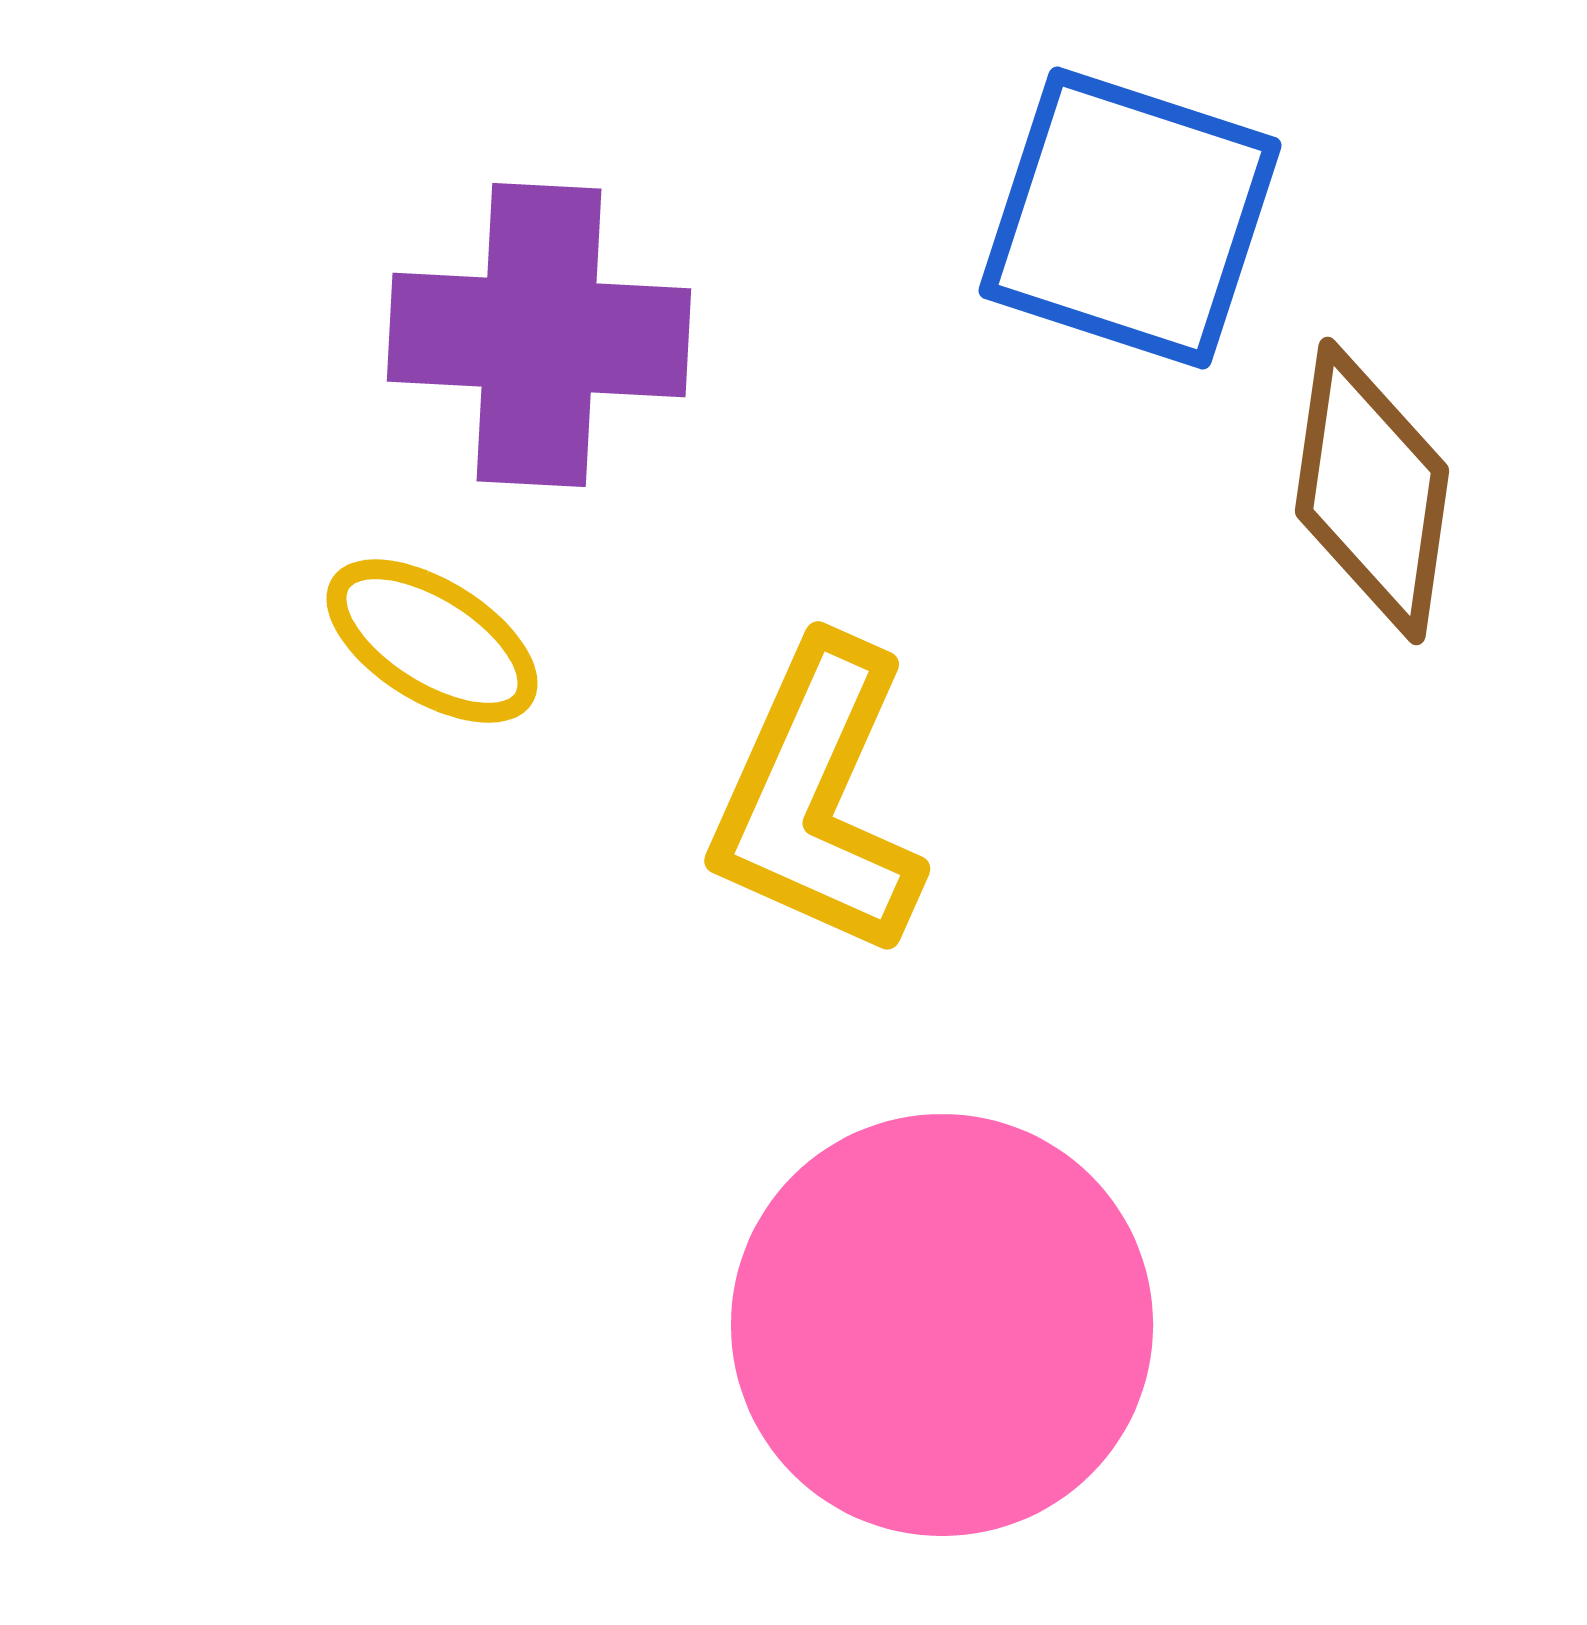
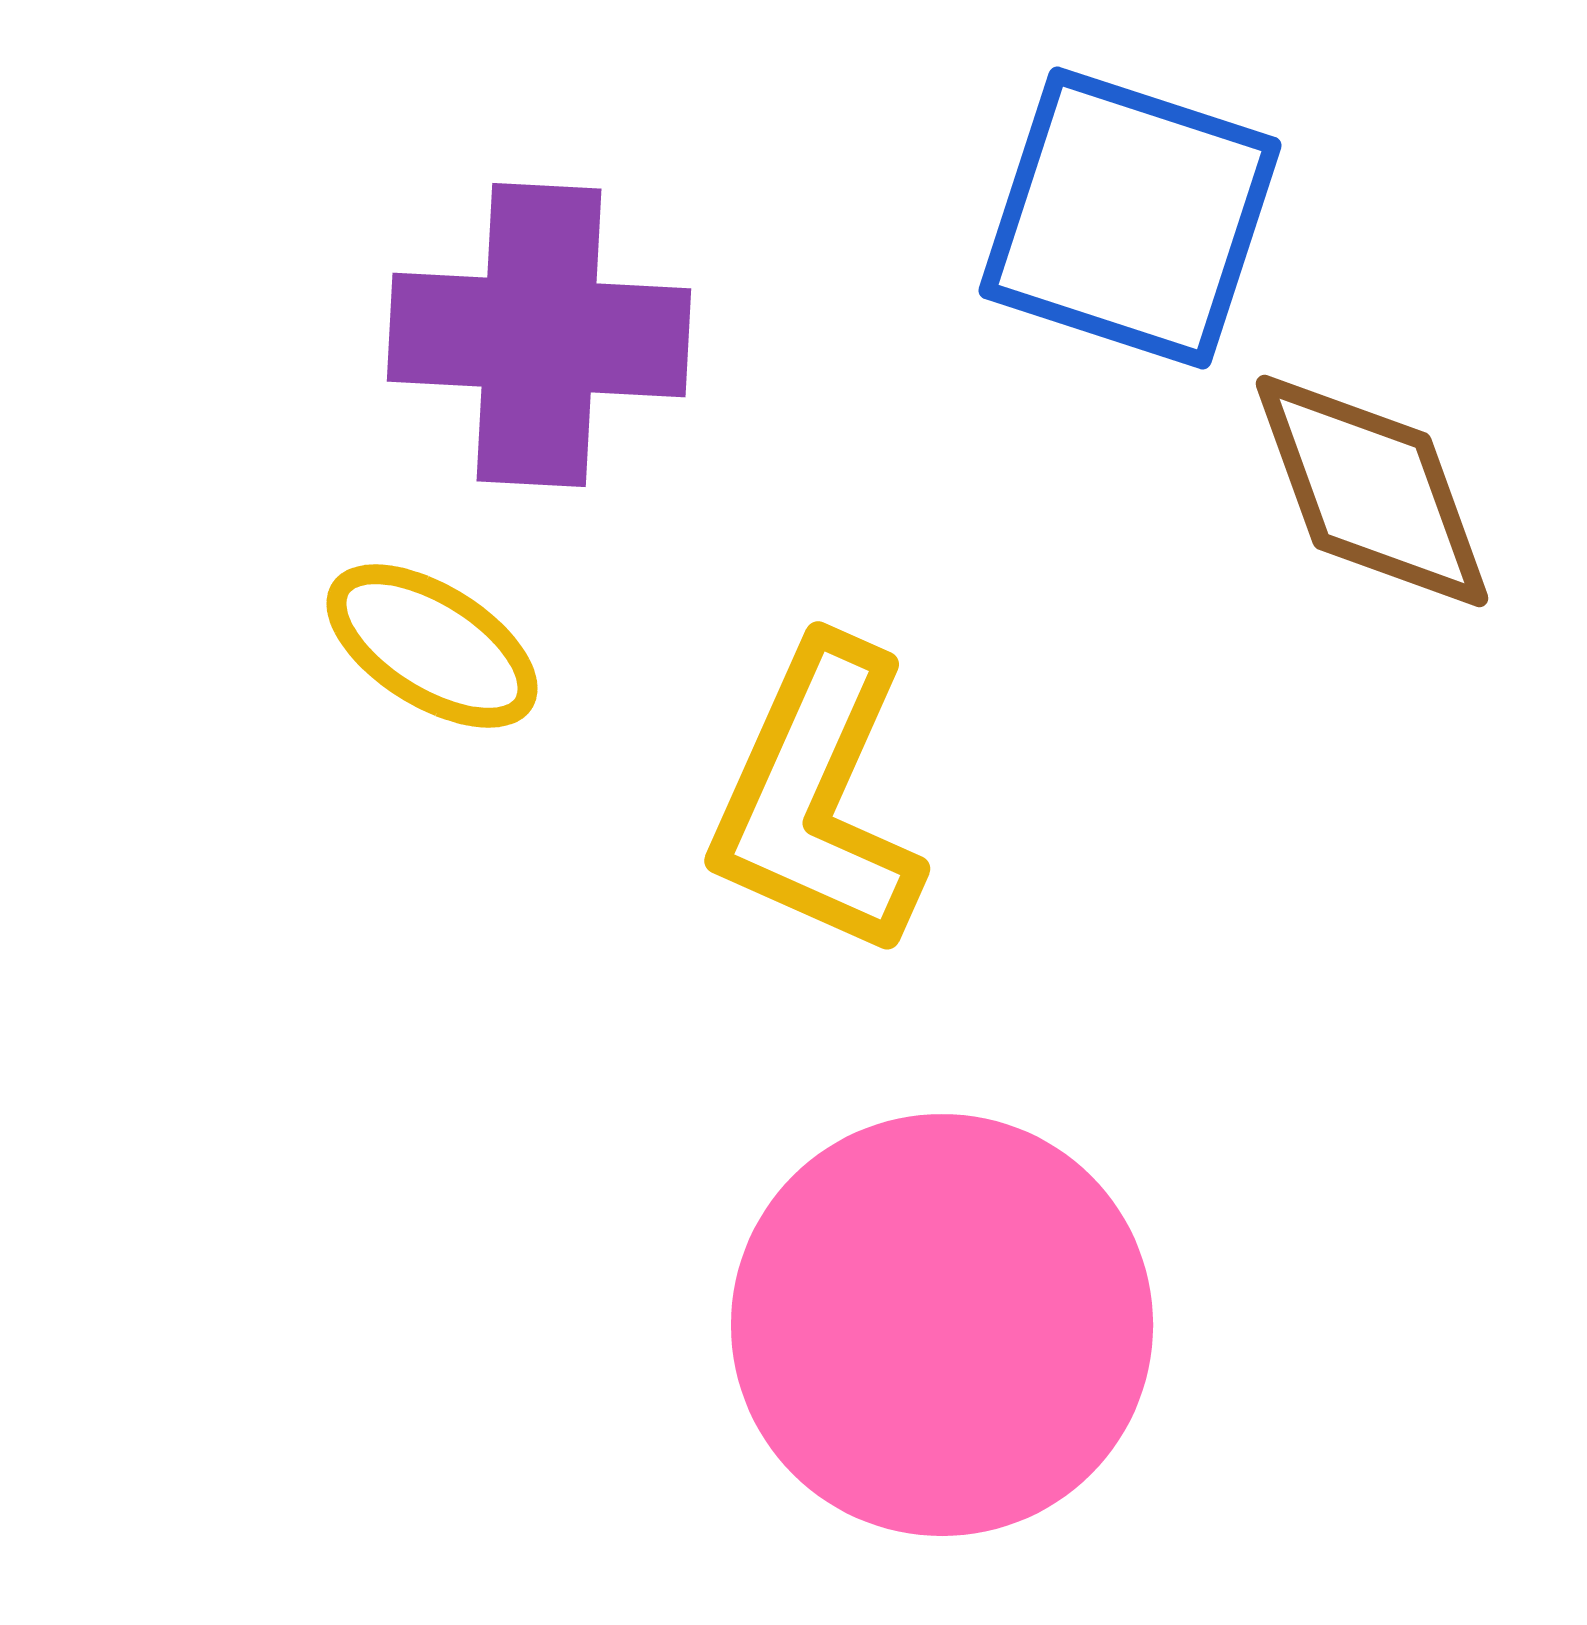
brown diamond: rotated 28 degrees counterclockwise
yellow ellipse: moved 5 px down
